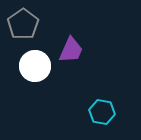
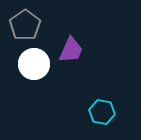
gray pentagon: moved 2 px right, 1 px down
white circle: moved 1 px left, 2 px up
